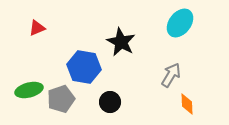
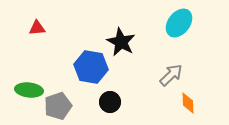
cyan ellipse: moved 1 px left
red triangle: rotated 18 degrees clockwise
blue hexagon: moved 7 px right
gray arrow: rotated 15 degrees clockwise
green ellipse: rotated 20 degrees clockwise
gray pentagon: moved 3 px left, 7 px down
orange diamond: moved 1 px right, 1 px up
